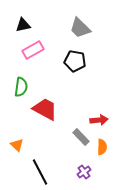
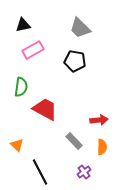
gray rectangle: moved 7 px left, 4 px down
